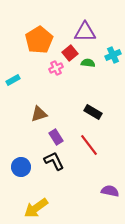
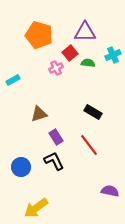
orange pentagon: moved 5 px up; rotated 24 degrees counterclockwise
